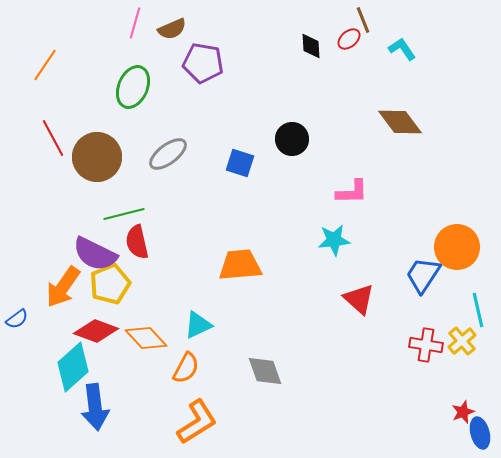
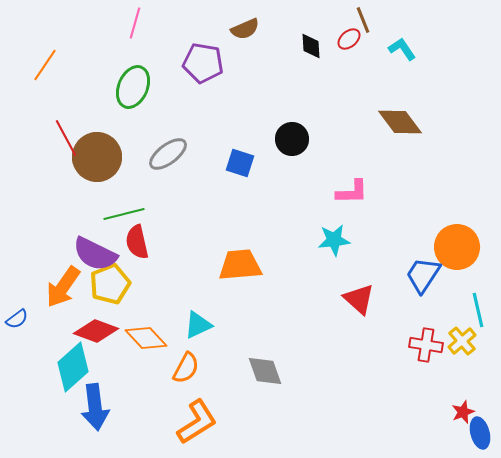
brown semicircle: moved 73 px right
red line: moved 13 px right
